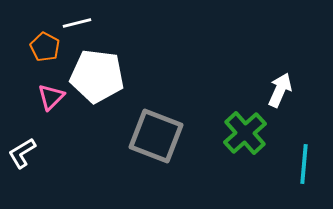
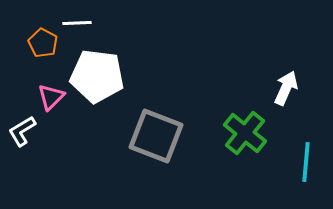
white line: rotated 12 degrees clockwise
orange pentagon: moved 2 px left, 4 px up
white arrow: moved 6 px right, 2 px up
green cross: rotated 9 degrees counterclockwise
white L-shape: moved 22 px up
cyan line: moved 2 px right, 2 px up
